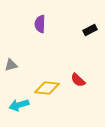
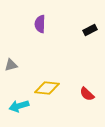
red semicircle: moved 9 px right, 14 px down
cyan arrow: moved 1 px down
